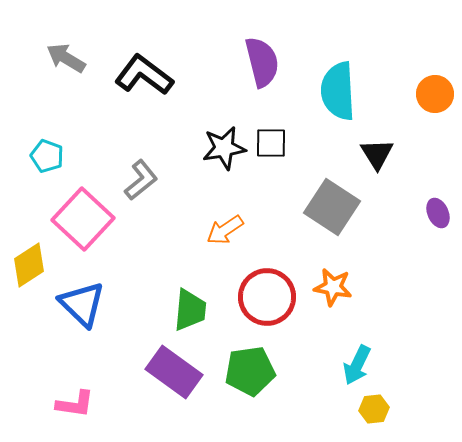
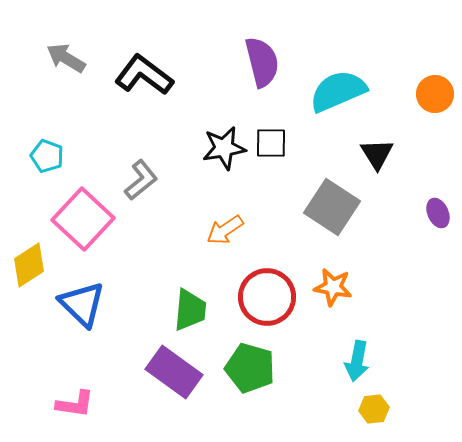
cyan semicircle: rotated 70 degrees clockwise
cyan arrow: moved 4 px up; rotated 15 degrees counterclockwise
green pentagon: moved 3 px up; rotated 24 degrees clockwise
